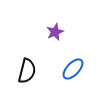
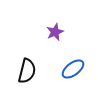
blue ellipse: rotated 10 degrees clockwise
